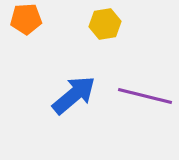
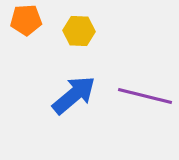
orange pentagon: moved 1 px down
yellow hexagon: moved 26 px left, 7 px down; rotated 12 degrees clockwise
